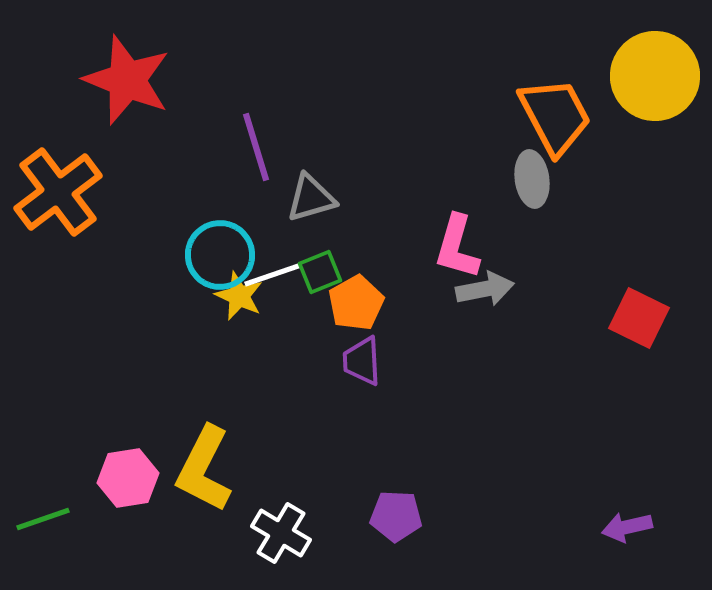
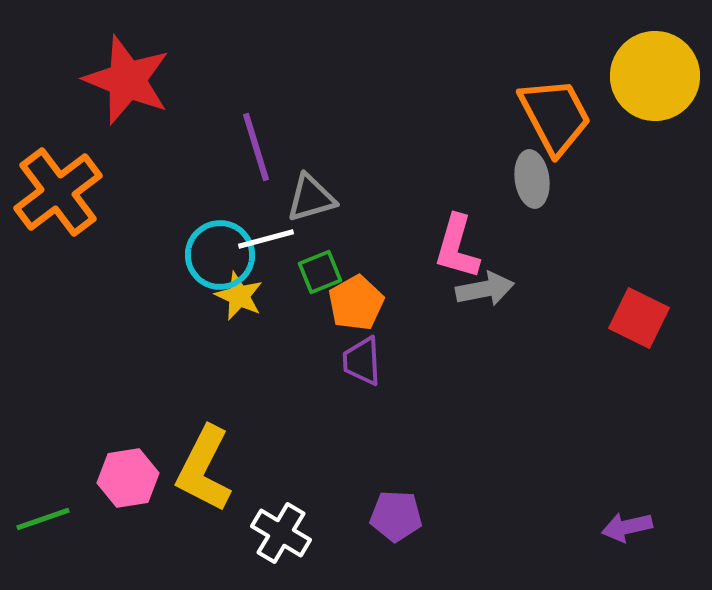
white line: moved 6 px left, 36 px up; rotated 4 degrees clockwise
